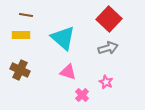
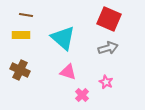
red square: rotated 20 degrees counterclockwise
